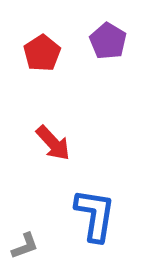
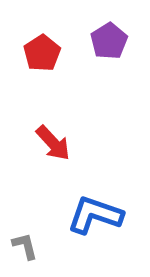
purple pentagon: moved 1 px right; rotated 9 degrees clockwise
blue L-shape: rotated 80 degrees counterclockwise
gray L-shape: rotated 84 degrees counterclockwise
